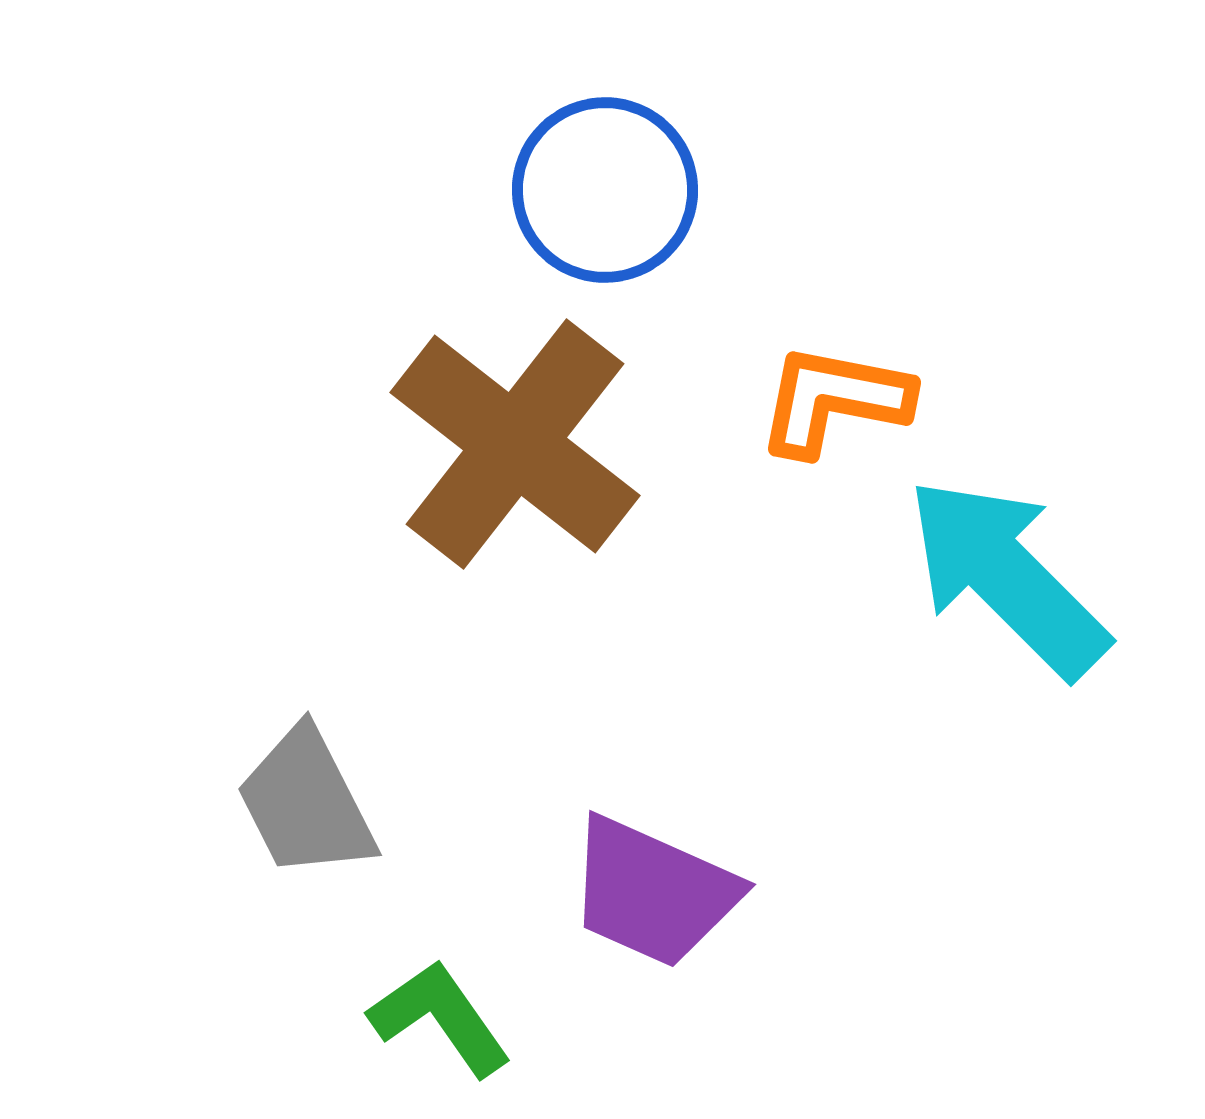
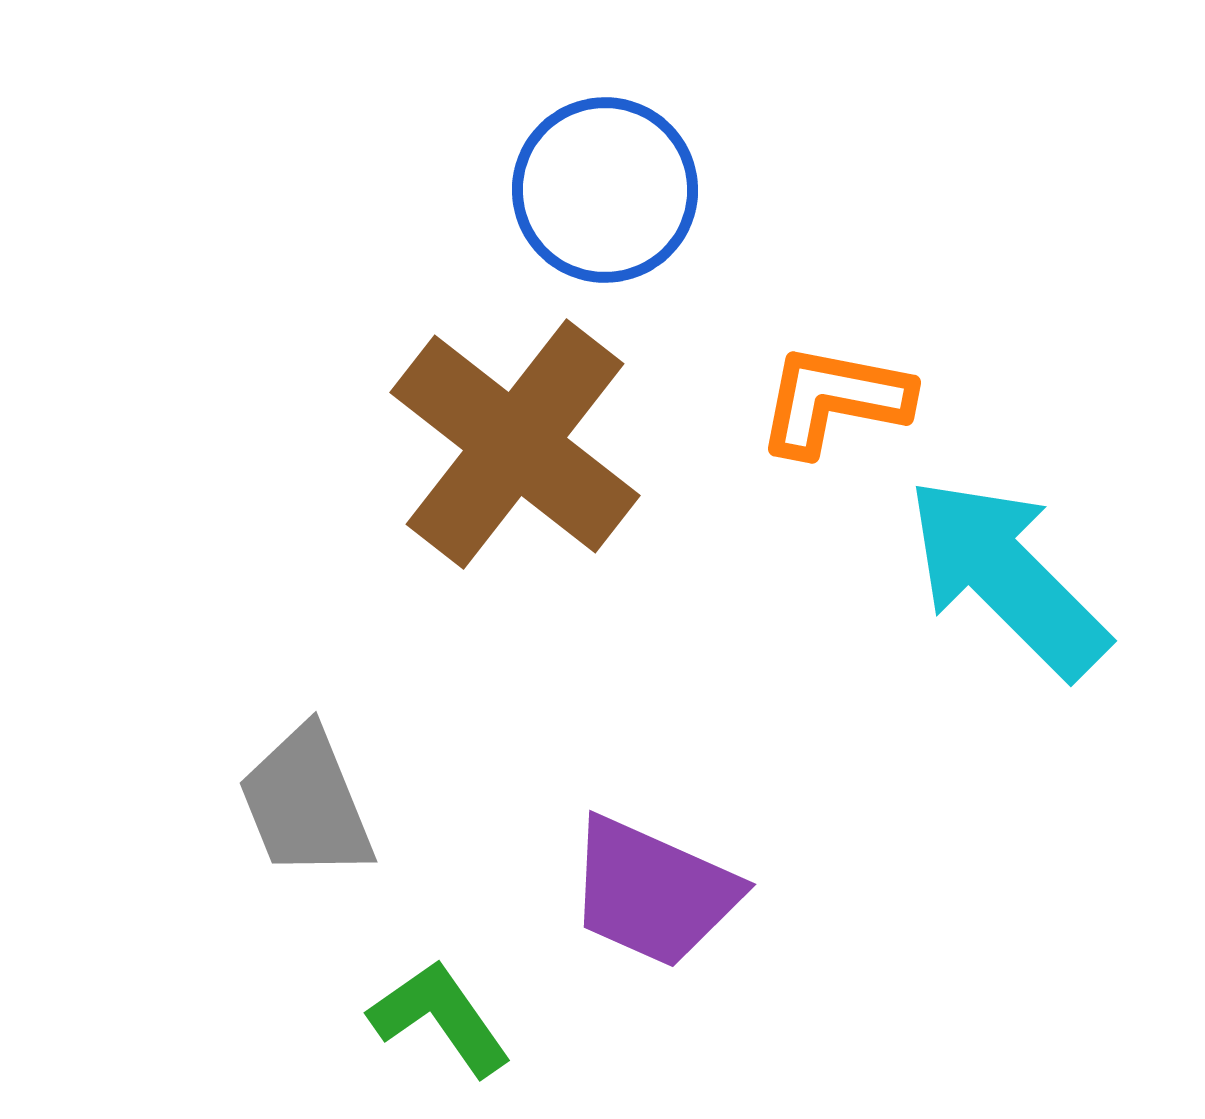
gray trapezoid: rotated 5 degrees clockwise
